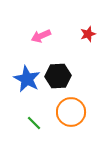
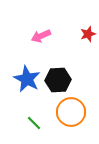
black hexagon: moved 4 px down
